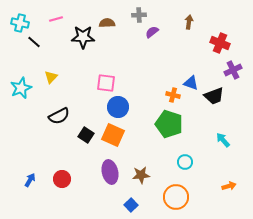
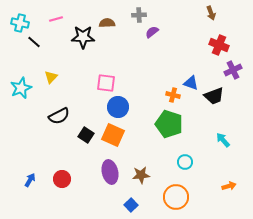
brown arrow: moved 22 px right, 9 px up; rotated 152 degrees clockwise
red cross: moved 1 px left, 2 px down
